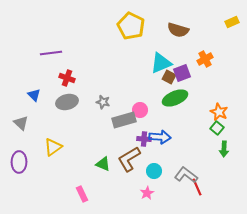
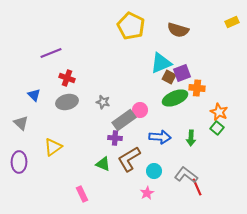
purple line: rotated 15 degrees counterclockwise
orange cross: moved 8 px left, 29 px down; rotated 35 degrees clockwise
gray rectangle: rotated 20 degrees counterclockwise
purple cross: moved 29 px left, 1 px up
green arrow: moved 33 px left, 11 px up
